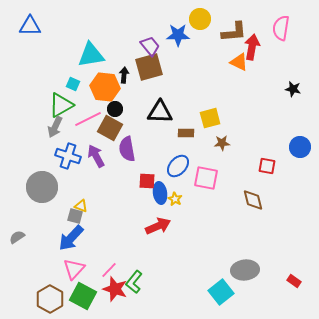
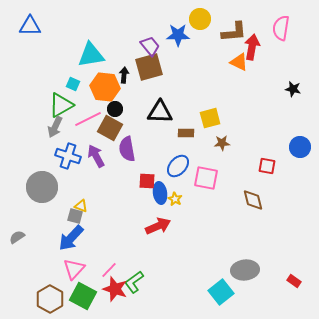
green L-shape at (134, 282): rotated 15 degrees clockwise
